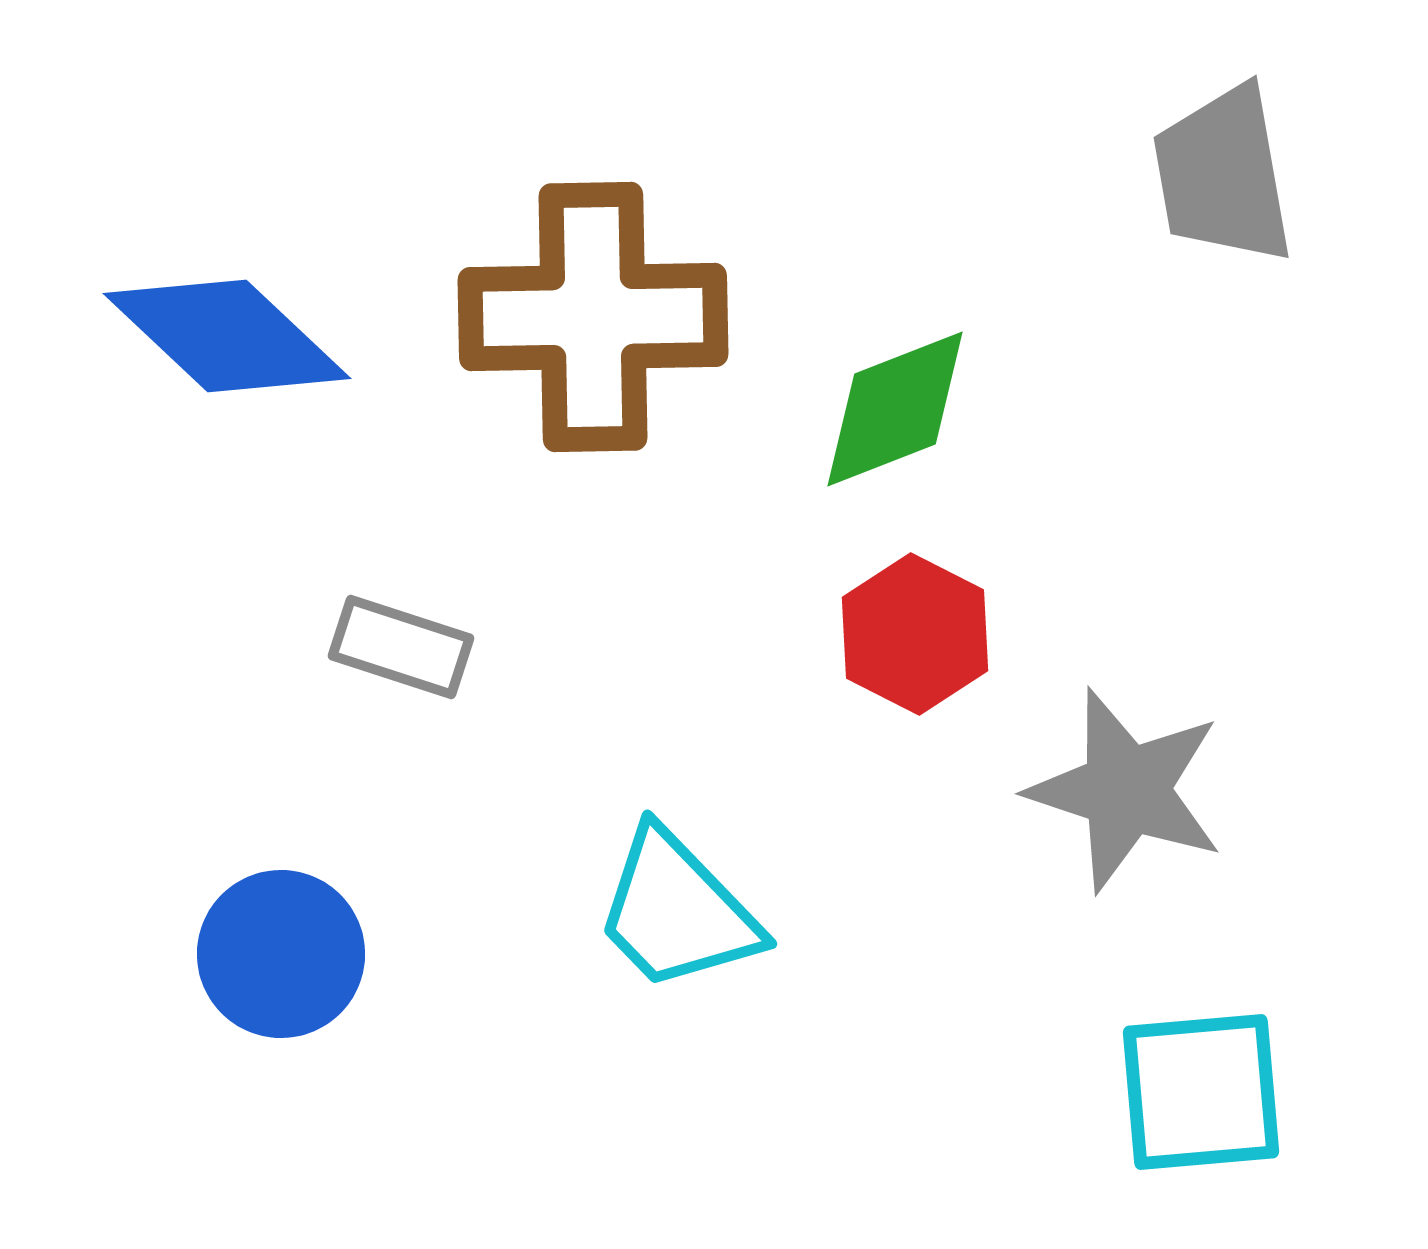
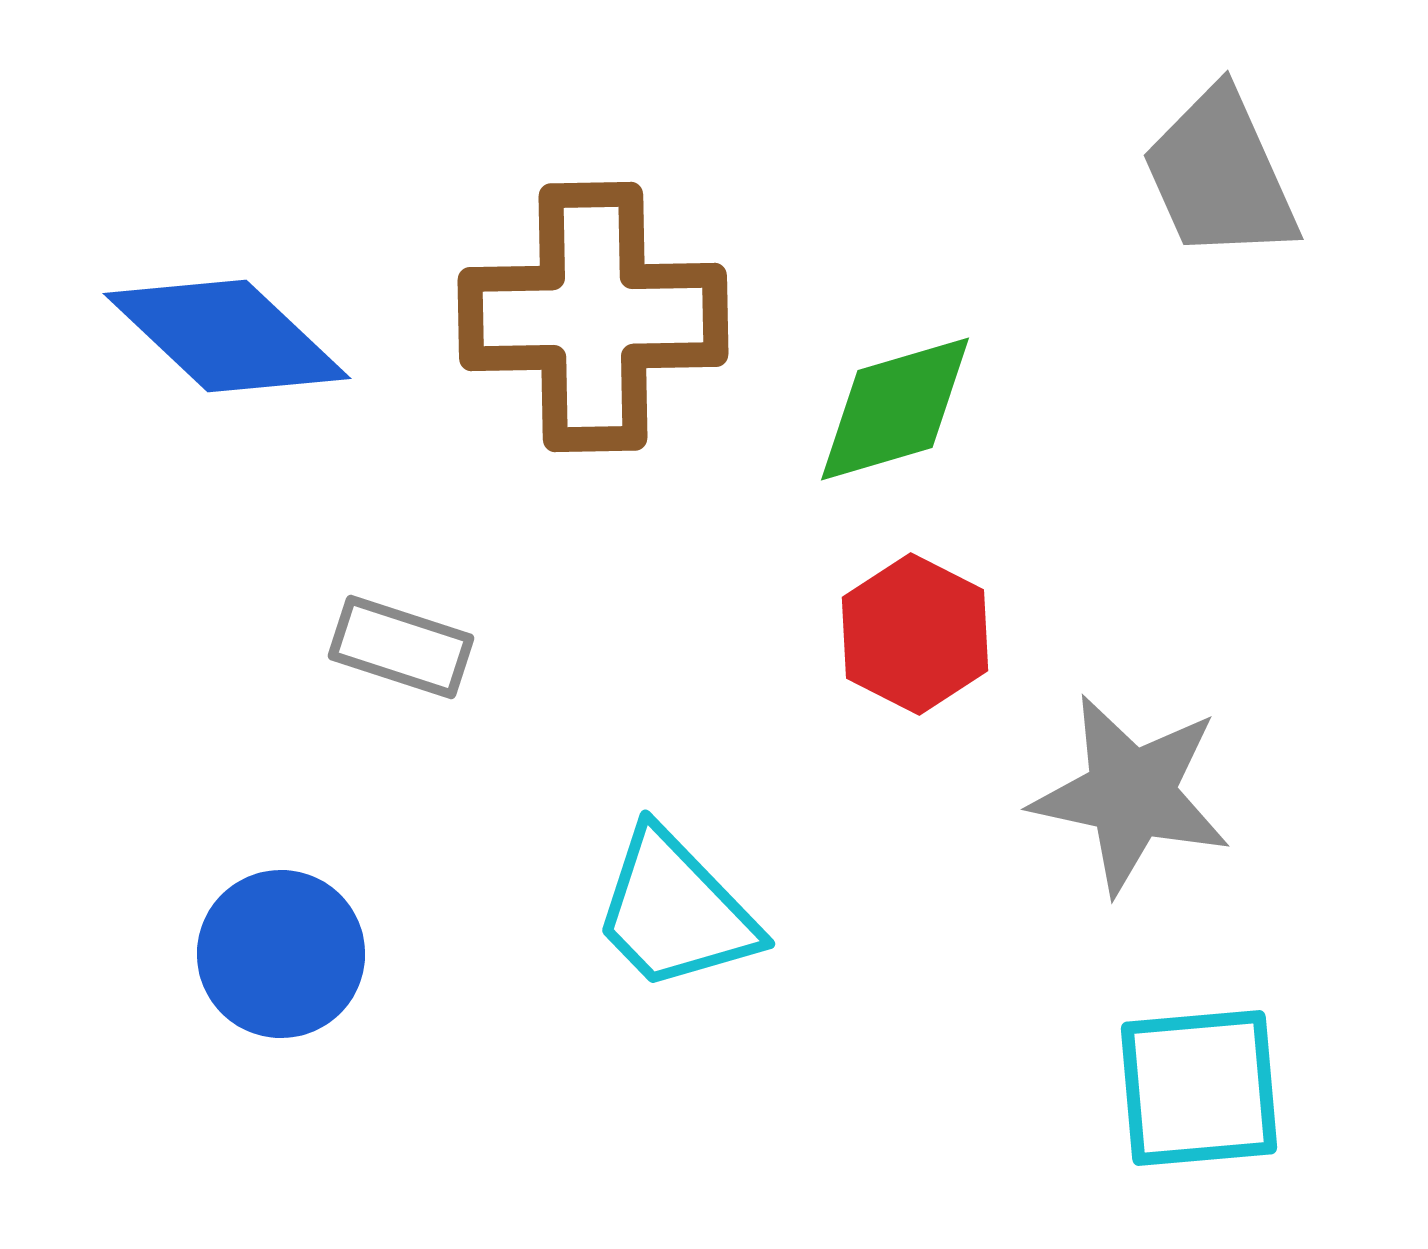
gray trapezoid: moved 3 px left; rotated 14 degrees counterclockwise
green diamond: rotated 5 degrees clockwise
gray star: moved 5 px right, 4 px down; rotated 6 degrees counterclockwise
cyan trapezoid: moved 2 px left
cyan square: moved 2 px left, 4 px up
